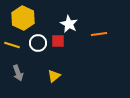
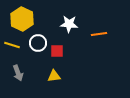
yellow hexagon: moved 1 px left, 1 px down
white star: rotated 24 degrees counterclockwise
red square: moved 1 px left, 10 px down
yellow triangle: rotated 32 degrees clockwise
